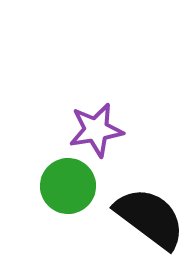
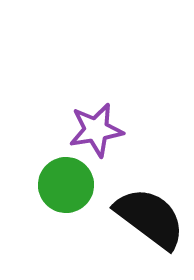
green circle: moved 2 px left, 1 px up
